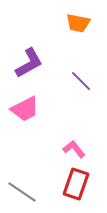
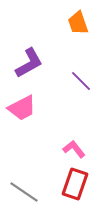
orange trapezoid: rotated 60 degrees clockwise
pink trapezoid: moved 3 px left, 1 px up
red rectangle: moved 1 px left
gray line: moved 2 px right
